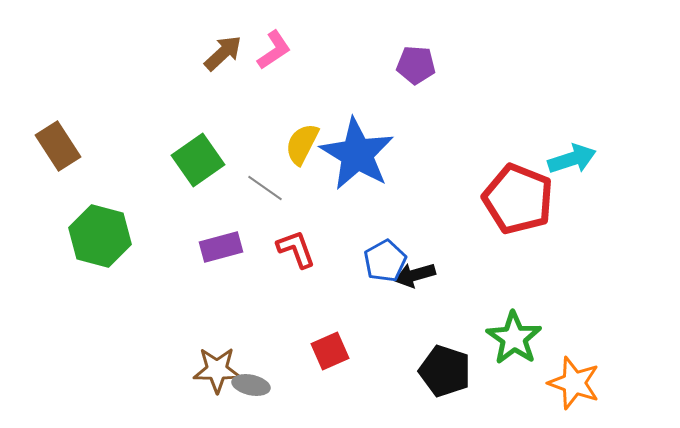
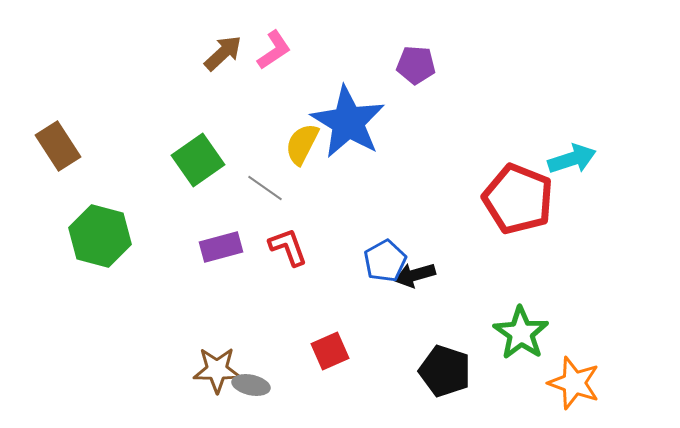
blue star: moved 9 px left, 32 px up
red L-shape: moved 8 px left, 2 px up
green star: moved 7 px right, 5 px up
